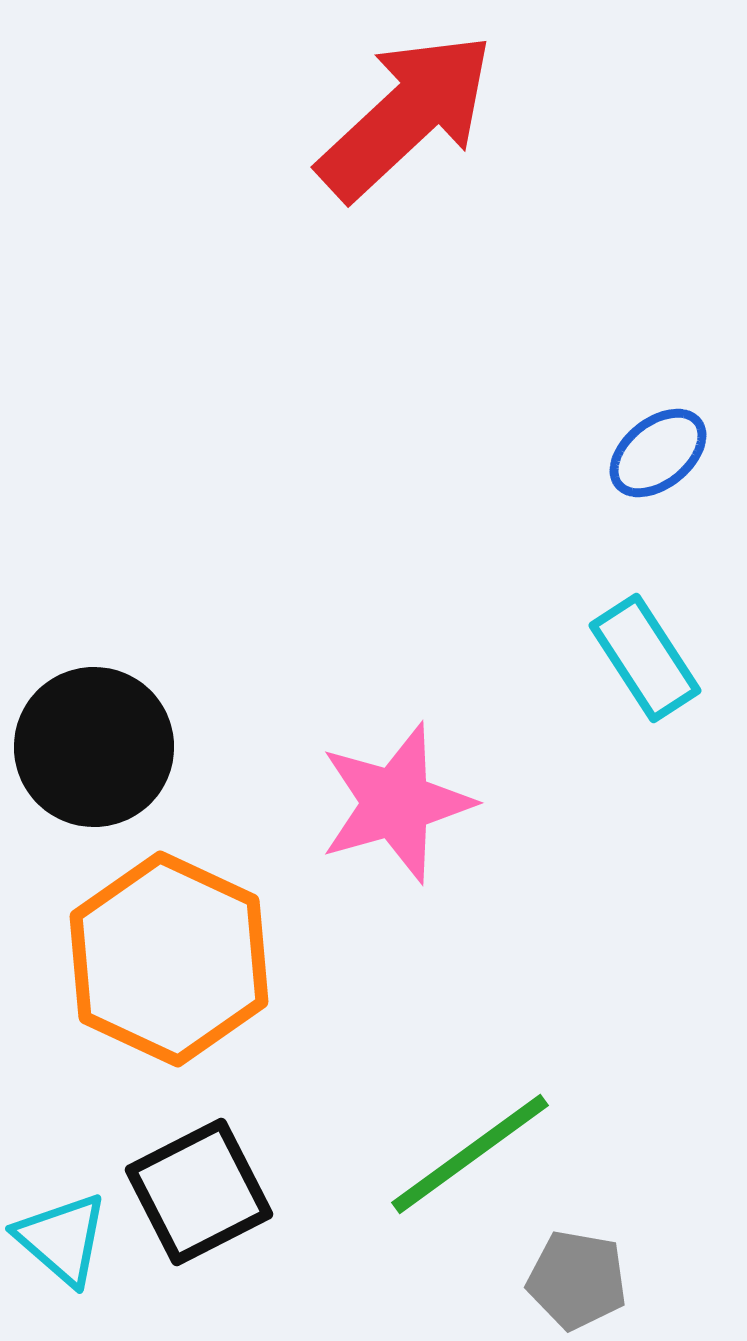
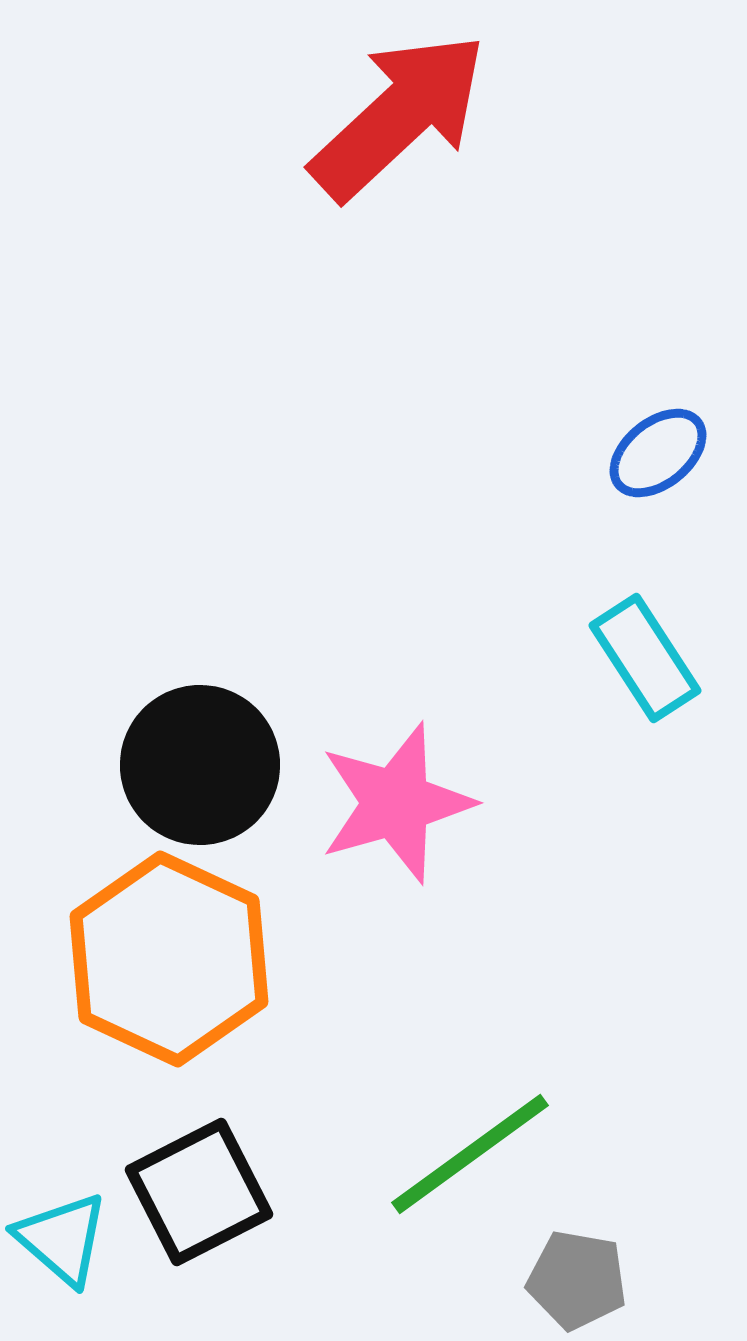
red arrow: moved 7 px left
black circle: moved 106 px right, 18 px down
